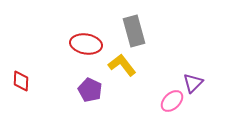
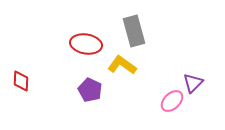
yellow L-shape: rotated 16 degrees counterclockwise
